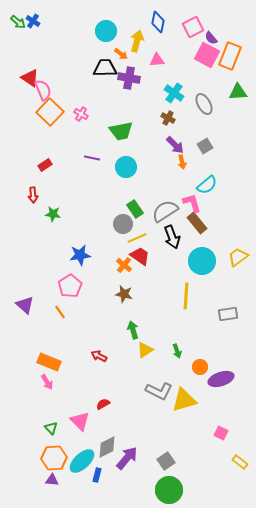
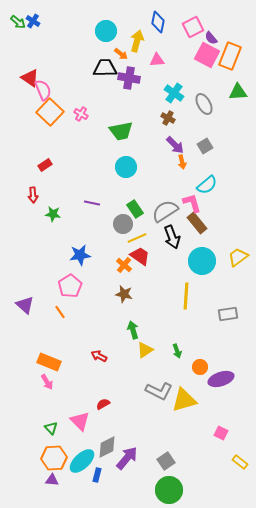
purple line at (92, 158): moved 45 px down
